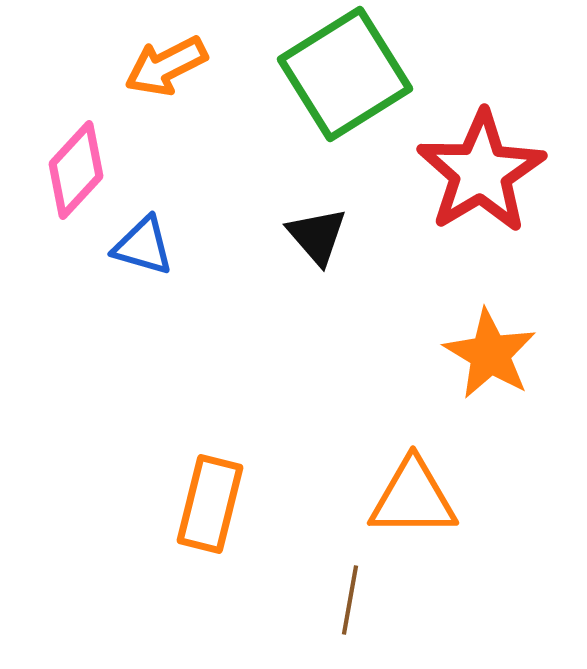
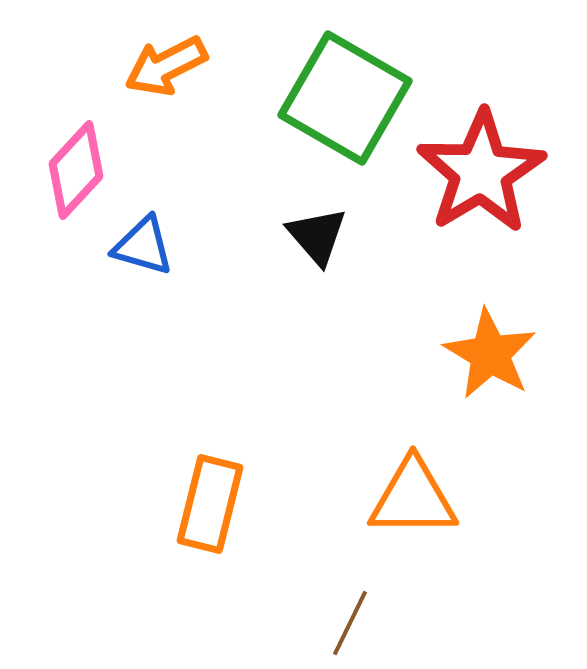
green square: moved 24 px down; rotated 28 degrees counterclockwise
brown line: moved 23 px down; rotated 16 degrees clockwise
